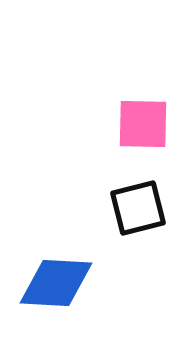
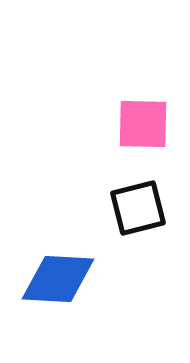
blue diamond: moved 2 px right, 4 px up
